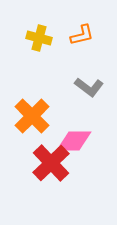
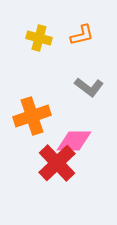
orange cross: rotated 27 degrees clockwise
red cross: moved 6 px right
